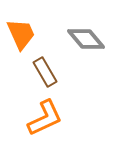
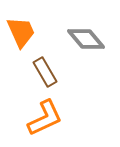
orange trapezoid: moved 2 px up
